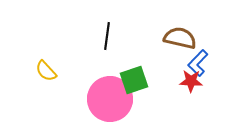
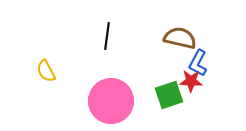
blue L-shape: rotated 16 degrees counterclockwise
yellow semicircle: rotated 15 degrees clockwise
green square: moved 35 px right, 15 px down
pink circle: moved 1 px right, 2 px down
